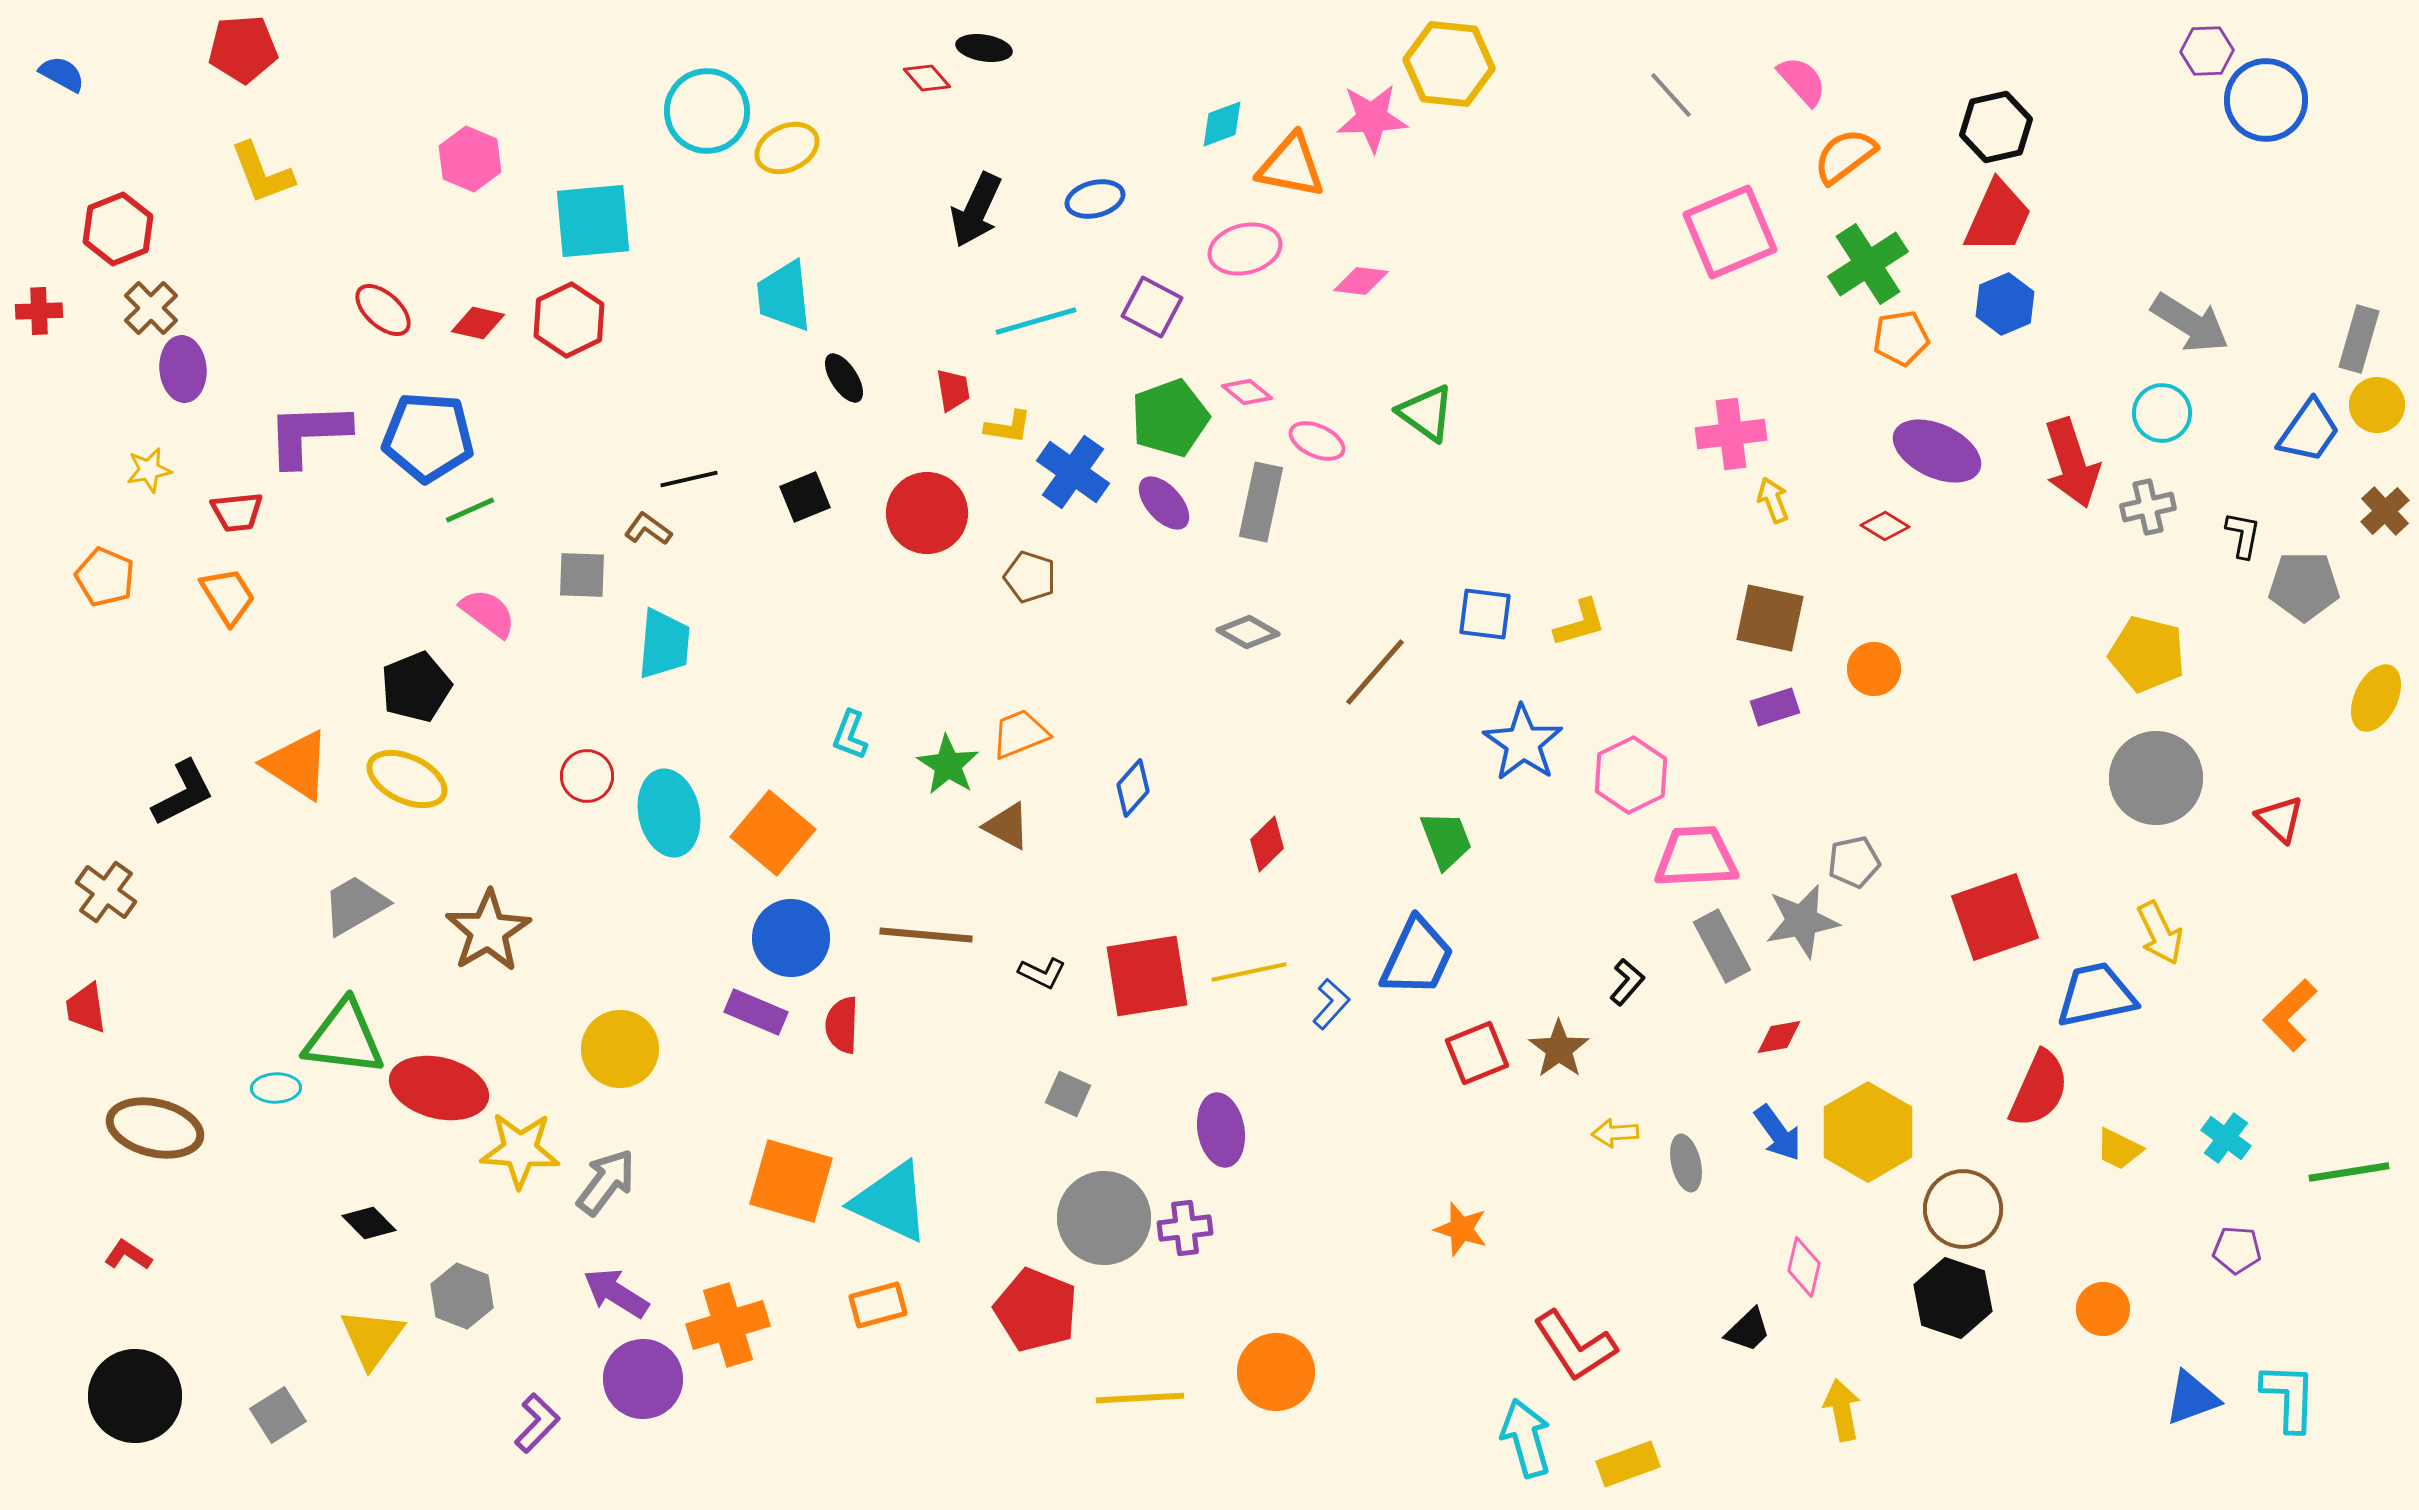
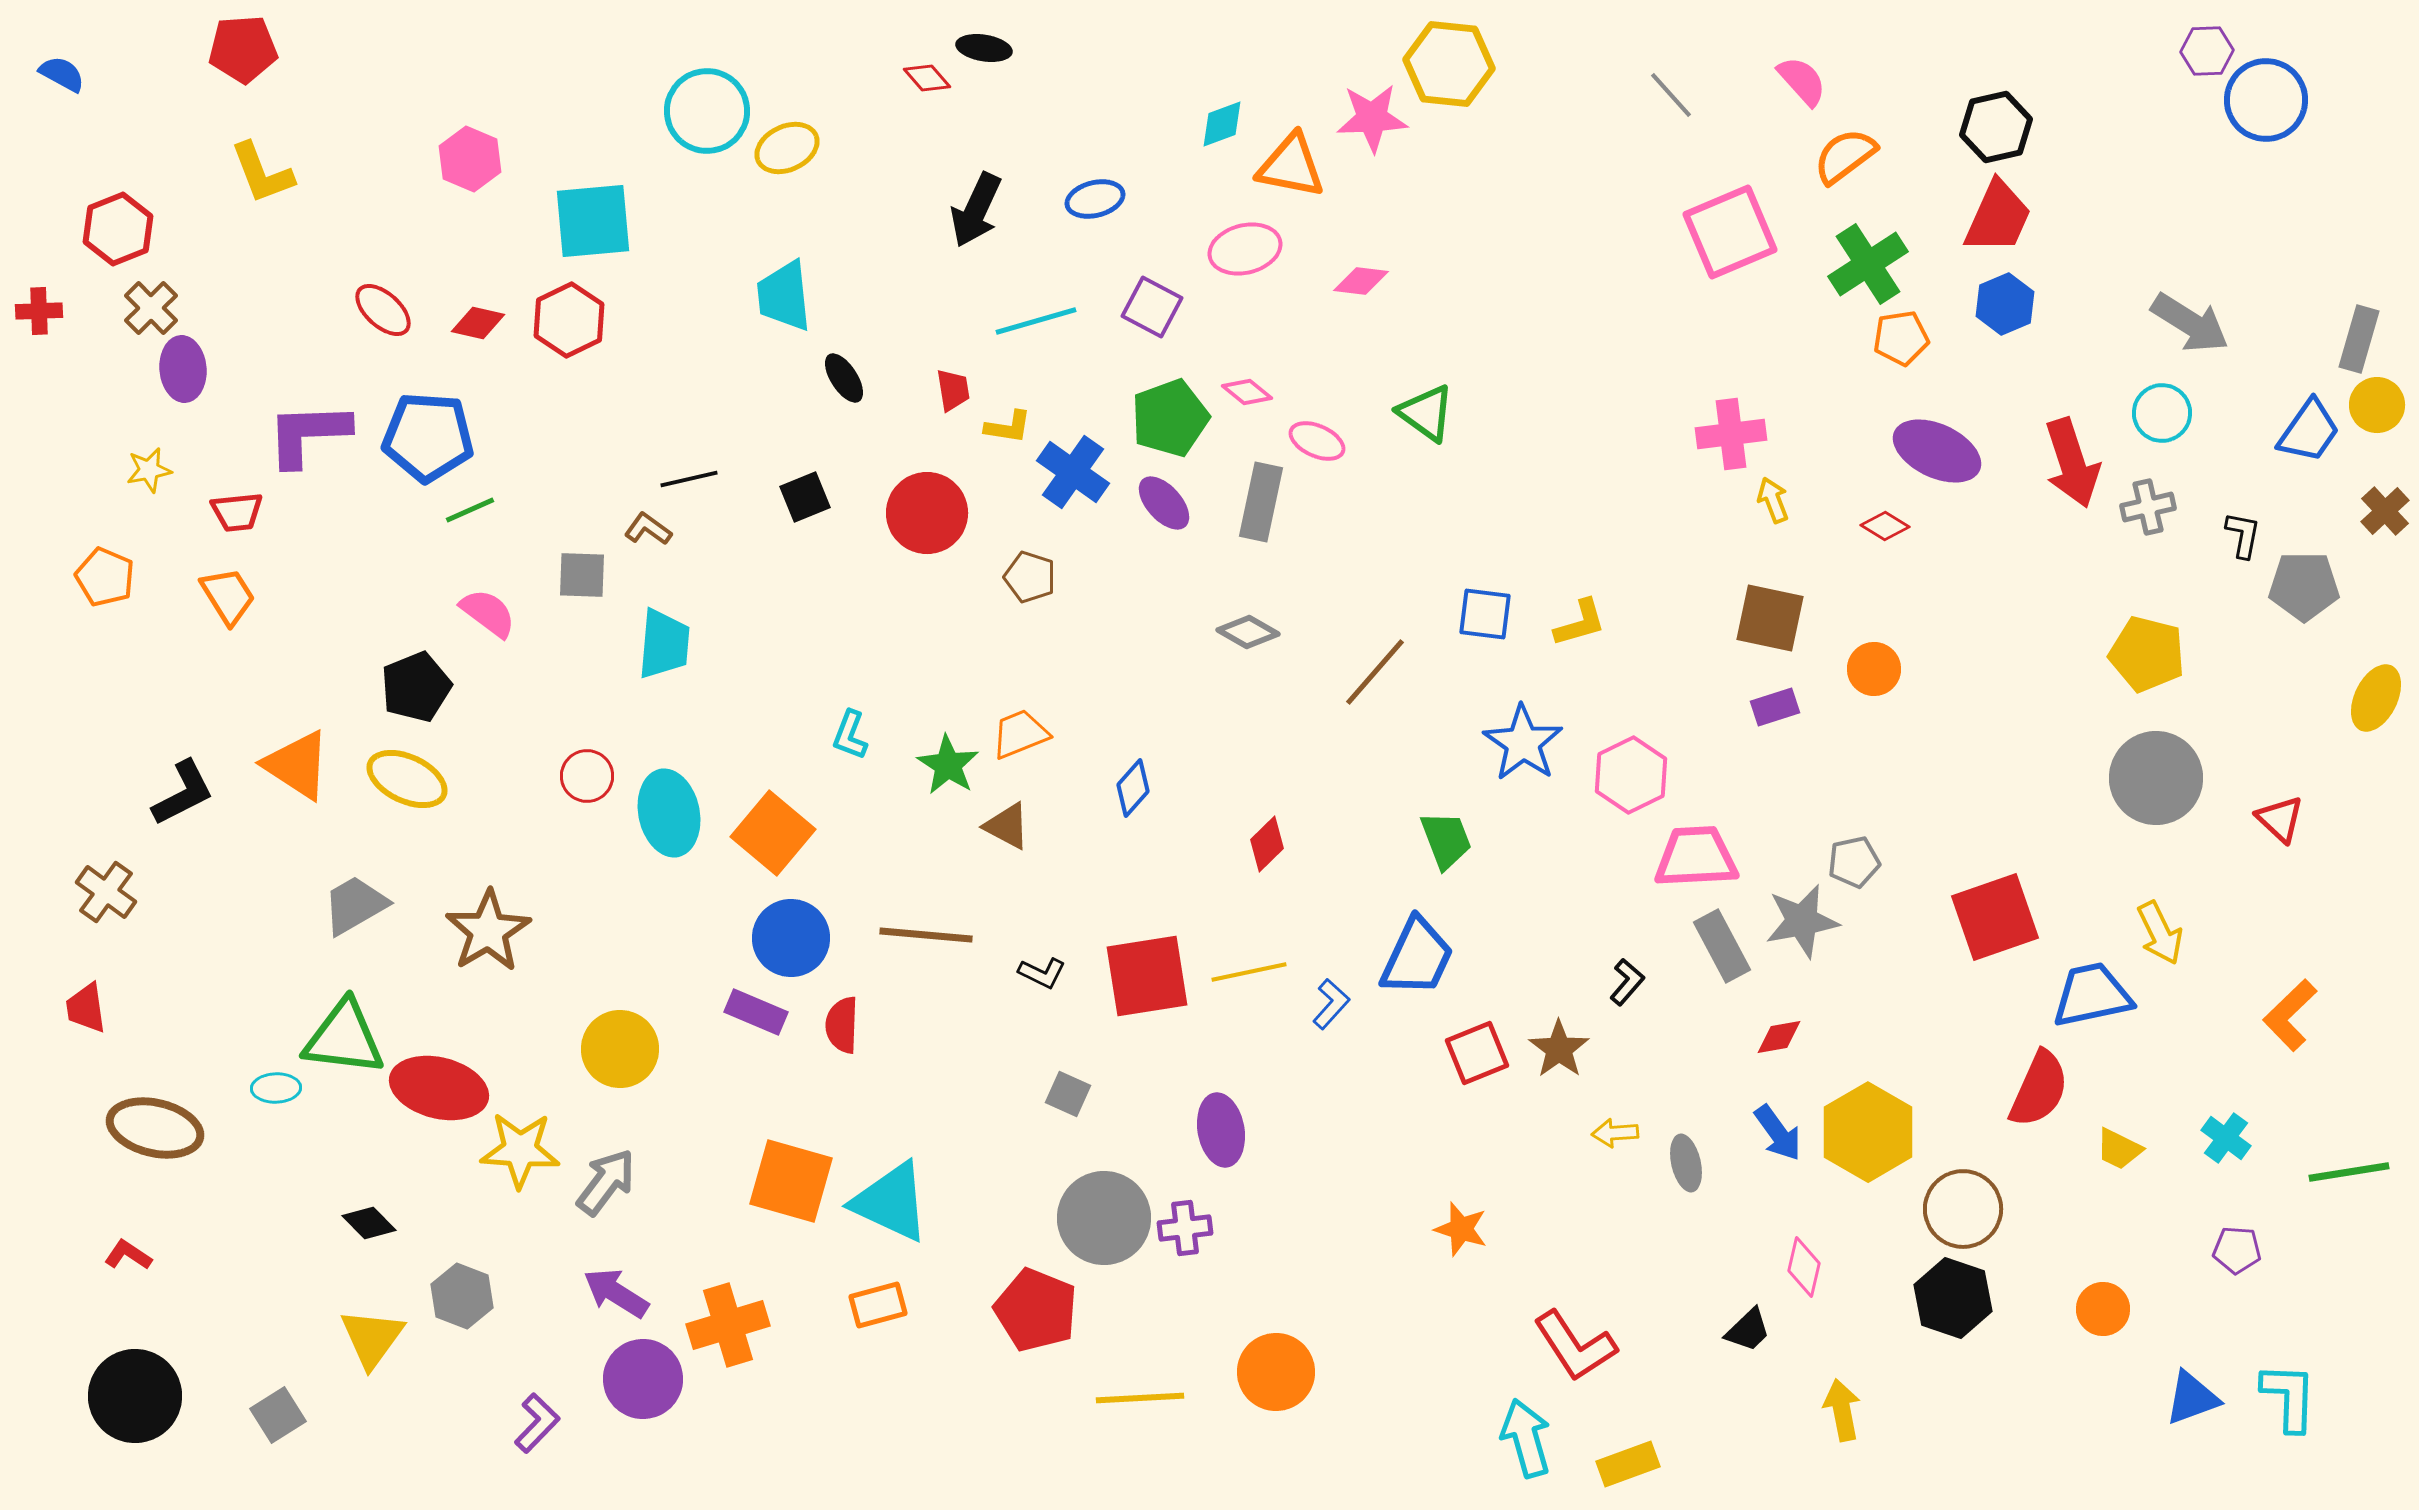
blue trapezoid at (2096, 995): moved 4 px left
